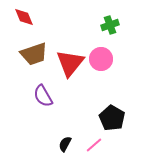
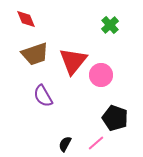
red diamond: moved 2 px right, 2 px down
green cross: rotated 24 degrees counterclockwise
brown trapezoid: moved 1 px right
pink circle: moved 16 px down
red triangle: moved 3 px right, 2 px up
black pentagon: moved 3 px right; rotated 10 degrees counterclockwise
pink line: moved 2 px right, 2 px up
